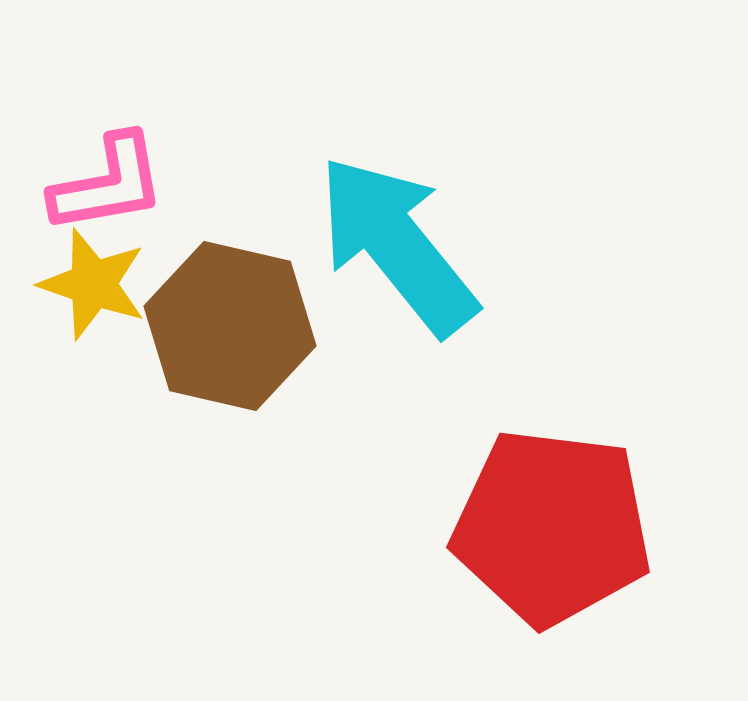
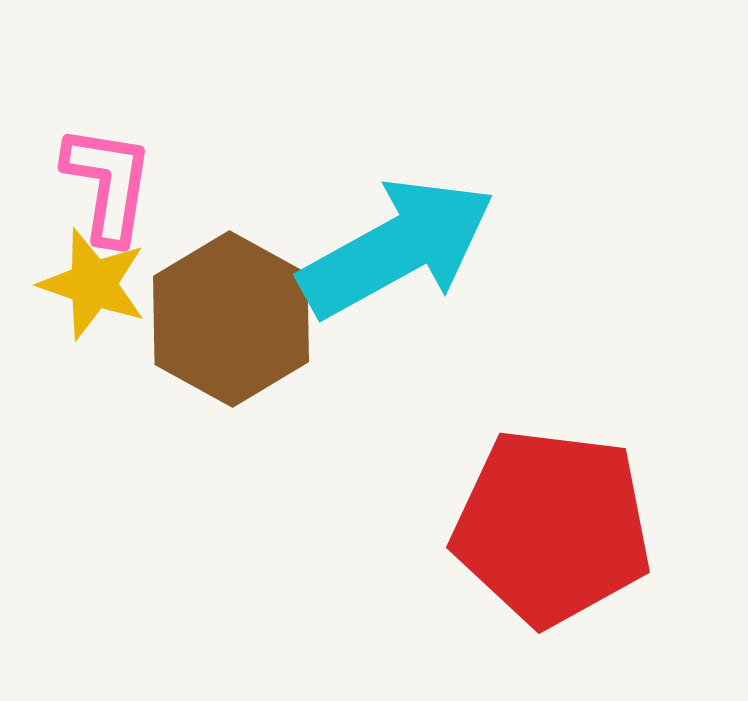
pink L-shape: rotated 71 degrees counterclockwise
cyan arrow: moved 3 px down; rotated 100 degrees clockwise
brown hexagon: moved 1 px right, 7 px up; rotated 16 degrees clockwise
